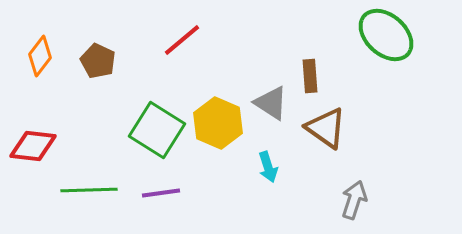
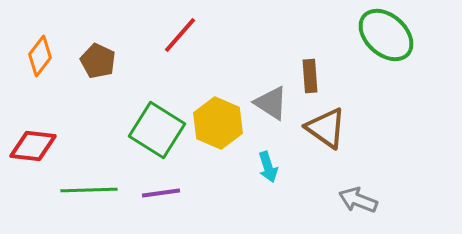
red line: moved 2 px left, 5 px up; rotated 9 degrees counterclockwise
gray arrow: moved 4 px right; rotated 87 degrees counterclockwise
